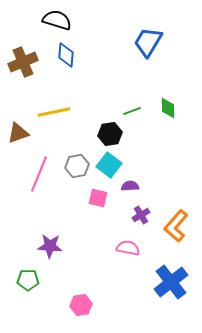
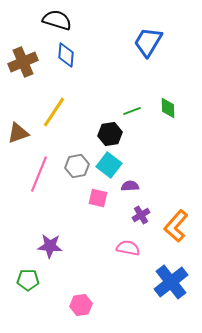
yellow line: rotated 44 degrees counterclockwise
